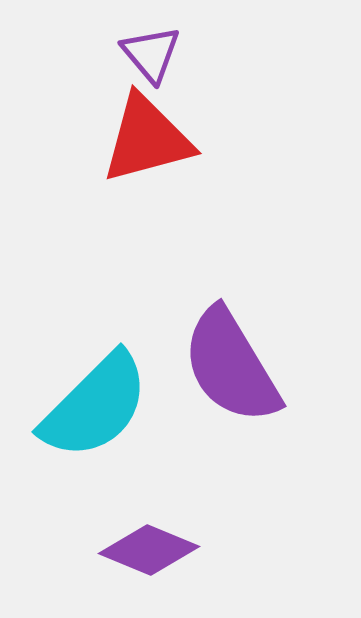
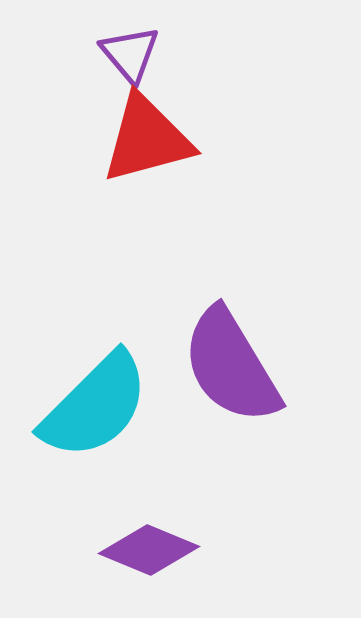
purple triangle: moved 21 px left
